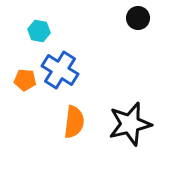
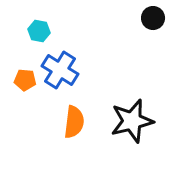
black circle: moved 15 px right
black star: moved 2 px right, 3 px up
